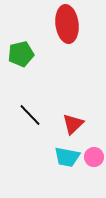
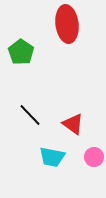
green pentagon: moved 2 px up; rotated 25 degrees counterclockwise
red triangle: rotated 40 degrees counterclockwise
cyan trapezoid: moved 15 px left
